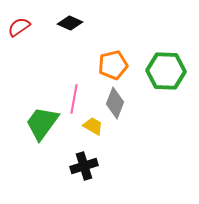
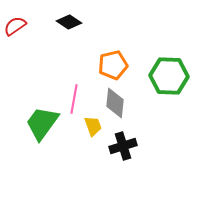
black diamond: moved 1 px left, 1 px up; rotated 10 degrees clockwise
red semicircle: moved 4 px left, 1 px up
green hexagon: moved 3 px right, 5 px down
gray diamond: rotated 16 degrees counterclockwise
yellow trapezoid: rotated 40 degrees clockwise
black cross: moved 39 px right, 20 px up
